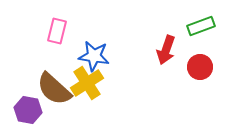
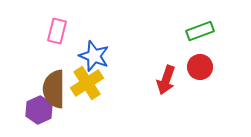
green rectangle: moved 1 px left, 5 px down
red arrow: moved 30 px down
blue star: rotated 12 degrees clockwise
brown semicircle: rotated 48 degrees clockwise
purple hexagon: moved 11 px right; rotated 24 degrees clockwise
